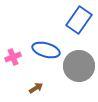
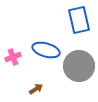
blue rectangle: rotated 48 degrees counterclockwise
brown arrow: moved 1 px down
